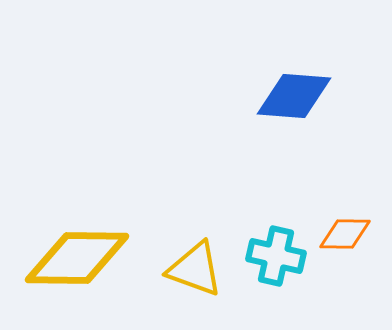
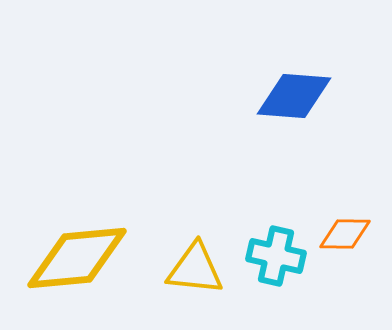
yellow diamond: rotated 6 degrees counterclockwise
yellow triangle: rotated 14 degrees counterclockwise
